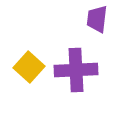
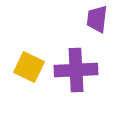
yellow square: rotated 16 degrees counterclockwise
